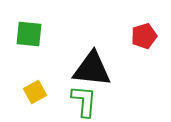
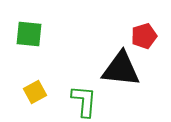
black triangle: moved 29 px right
